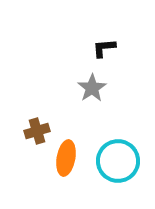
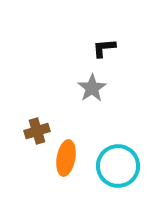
cyan circle: moved 5 px down
